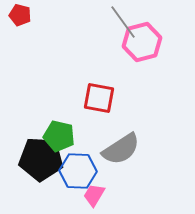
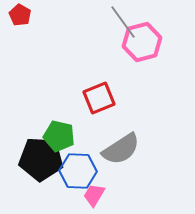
red pentagon: rotated 15 degrees clockwise
red square: rotated 32 degrees counterclockwise
